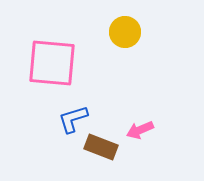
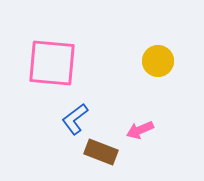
yellow circle: moved 33 px right, 29 px down
blue L-shape: moved 2 px right; rotated 20 degrees counterclockwise
brown rectangle: moved 5 px down
